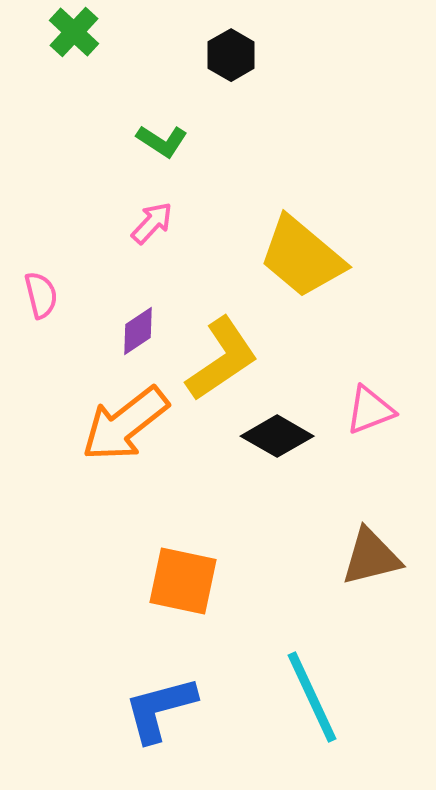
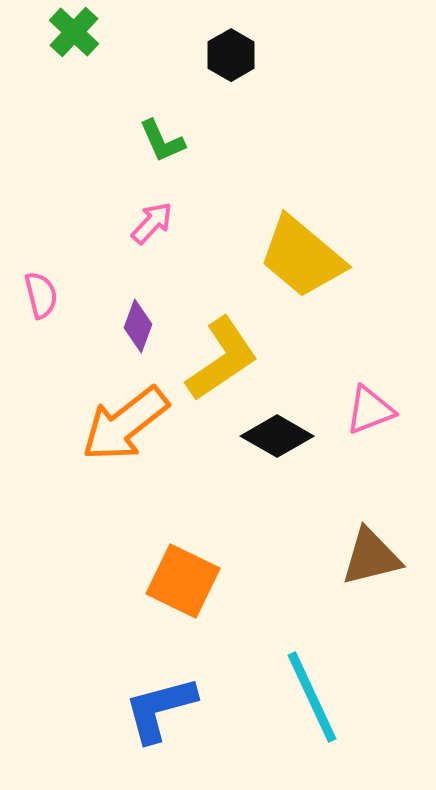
green L-shape: rotated 33 degrees clockwise
purple diamond: moved 5 px up; rotated 36 degrees counterclockwise
orange square: rotated 14 degrees clockwise
